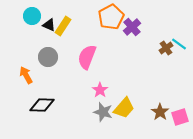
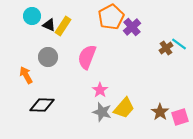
gray star: moved 1 px left
